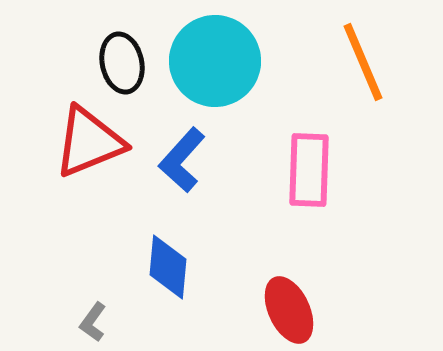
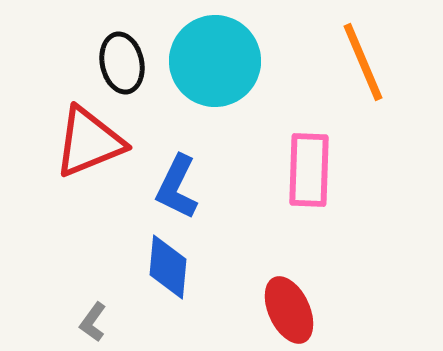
blue L-shape: moved 5 px left, 27 px down; rotated 16 degrees counterclockwise
